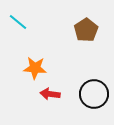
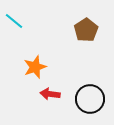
cyan line: moved 4 px left, 1 px up
orange star: moved 1 px up; rotated 25 degrees counterclockwise
black circle: moved 4 px left, 5 px down
